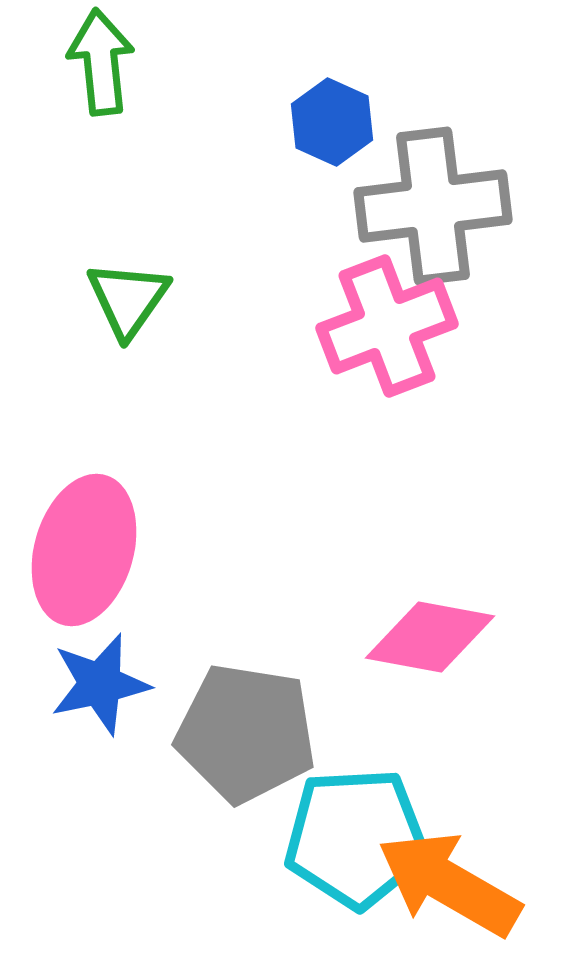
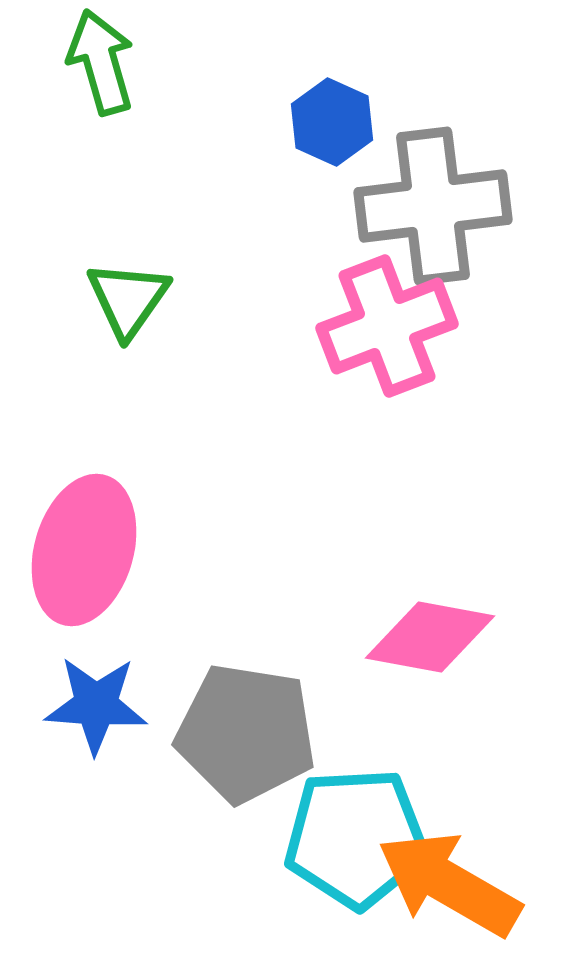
green arrow: rotated 10 degrees counterclockwise
blue star: moved 4 px left, 21 px down; rotated 16 degrees clockwise
